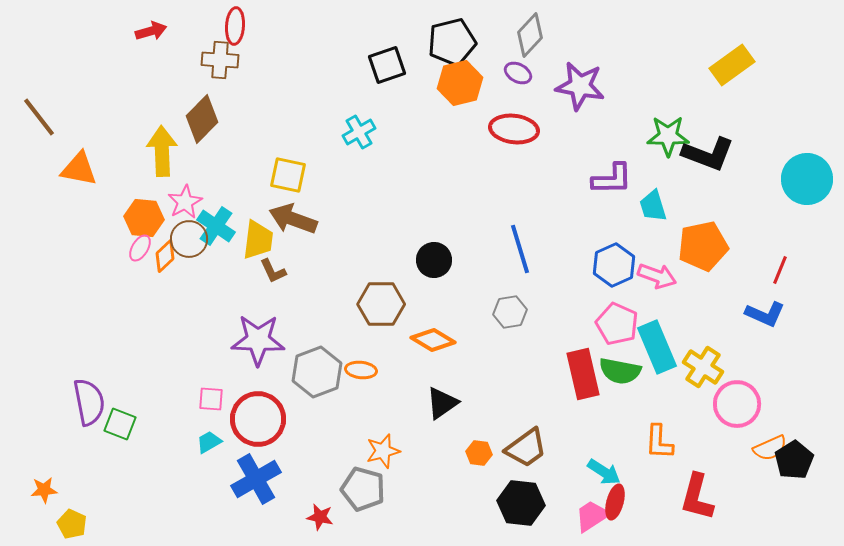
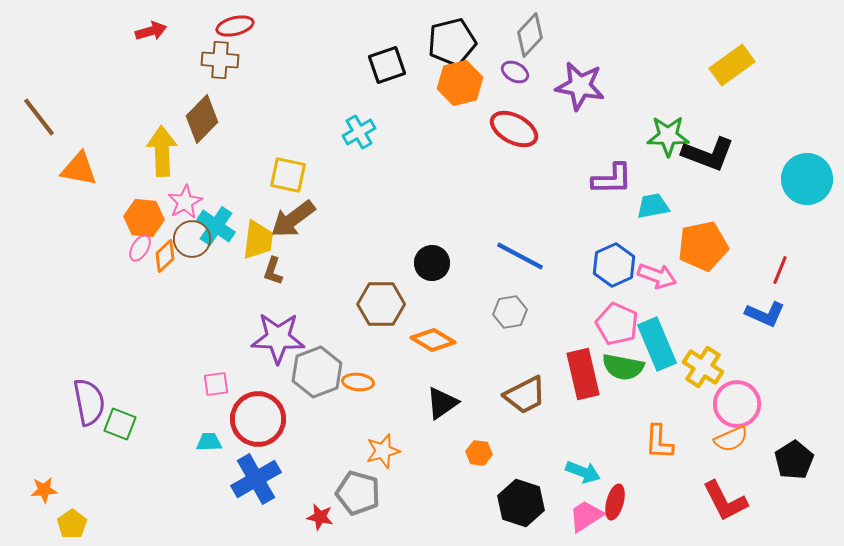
red ellipse at (235, 26): rotated 72 degrees clockwise
purple ellipse at (518, 73): moved 3 px left, 1 px up
red ellipse at (514, 129): rotated 21 degrees clockwise
cyan trapezoid at (653, 206): rotated 96 degrees clockwise
brown arrow at (293, 219): rotated 57 degrees counterclockwise
brown circle at (189, 239): moved 3 px right
blue line at (520, 249): moved 7 px down; rotated 45 degrees counterclockwise
black circle at (434, 260): moved 2 px left, 3 px down
brown L-shape at (273, 271): rotated 44 degrees clockwise
purple star at (258, 340): moved 20 px right, 2 px up
cyan rectangle at (657, 347): moved 3 px up
orange ellipse at (361, 370): moved 3 px left, 12 px down
green semicircle at (620, 371): moved 3 px right, 4 px up
pink square at (211, 399): moved 5 px right, 15 px up; rotated 12 degrees counterclockwise
cyan trapezoid at (209, 442): rotated 28 degrees clockwise
brown trapezoid at (526, 448): moved 1 px left, 53 px up; rotated 9 degrees clockwise
orange semicircle at (770, 448): moved 39 px left, 9 px up
cyan arrow at (604, 472): moved 21 px left; rotated 12 degrees counterclockwise
gray pentagon at (363, 489): moved 5 px left, 4 px down
red L-shape at (697, 497): moved 28 px right, 4 px down; rotated 42 degrees counterclockwise
black hexagon at (521, 503): rotated 12 degrees clockwise
pink trapezoid at (592, 516): moved 6 px left
yellow pentagon at (72, 524): rotated 12 degrees clockwise
